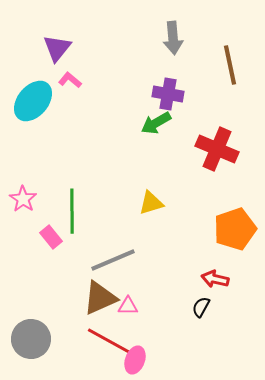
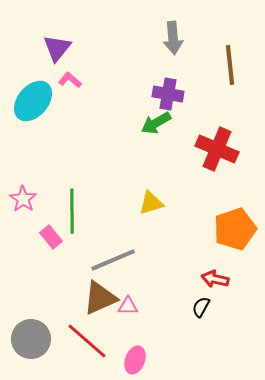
brown line: rotated 6 degrees clockwise
red line: moved 22 px left; rotated 12 degrees clockwise
